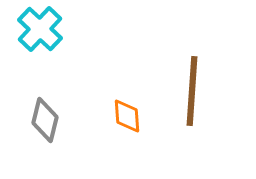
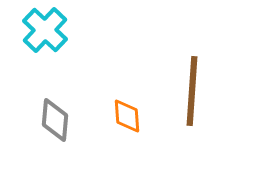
cyan cross: moved 5 px right, 1 px down
gray diamond: moved 10 px right; rotated 9 degrees counterclockwise
